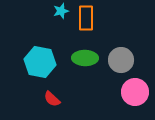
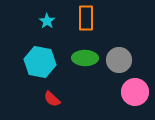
cyan star: moved 14 px left, 10 px down; rotated 21 degrees counterclockwise
gray circle: moved 2 px left
